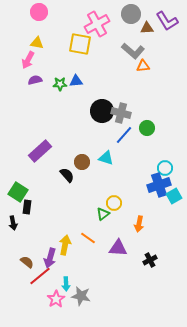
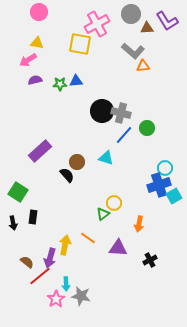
pink arrow: rotated 30 degrees clockwise
brown circle: moved 5 px left
black rectangle: moved 6 px right, 10 px down
